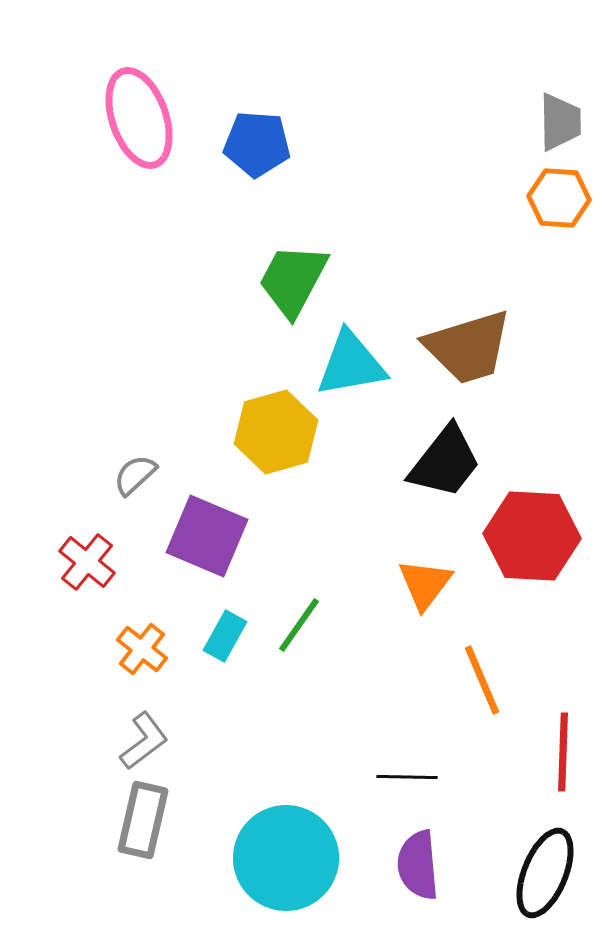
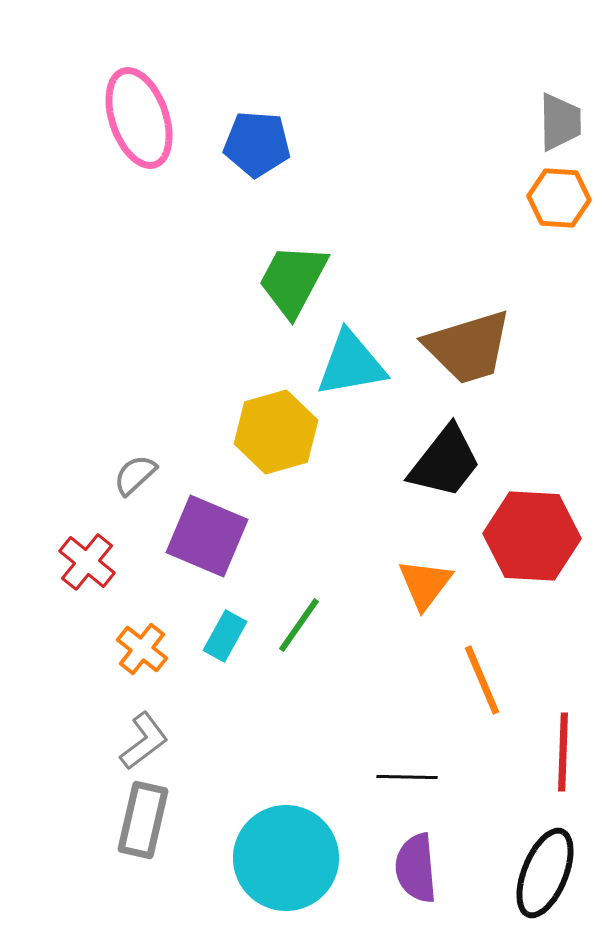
purple semicircle: moved 2 px left, 3 px down
